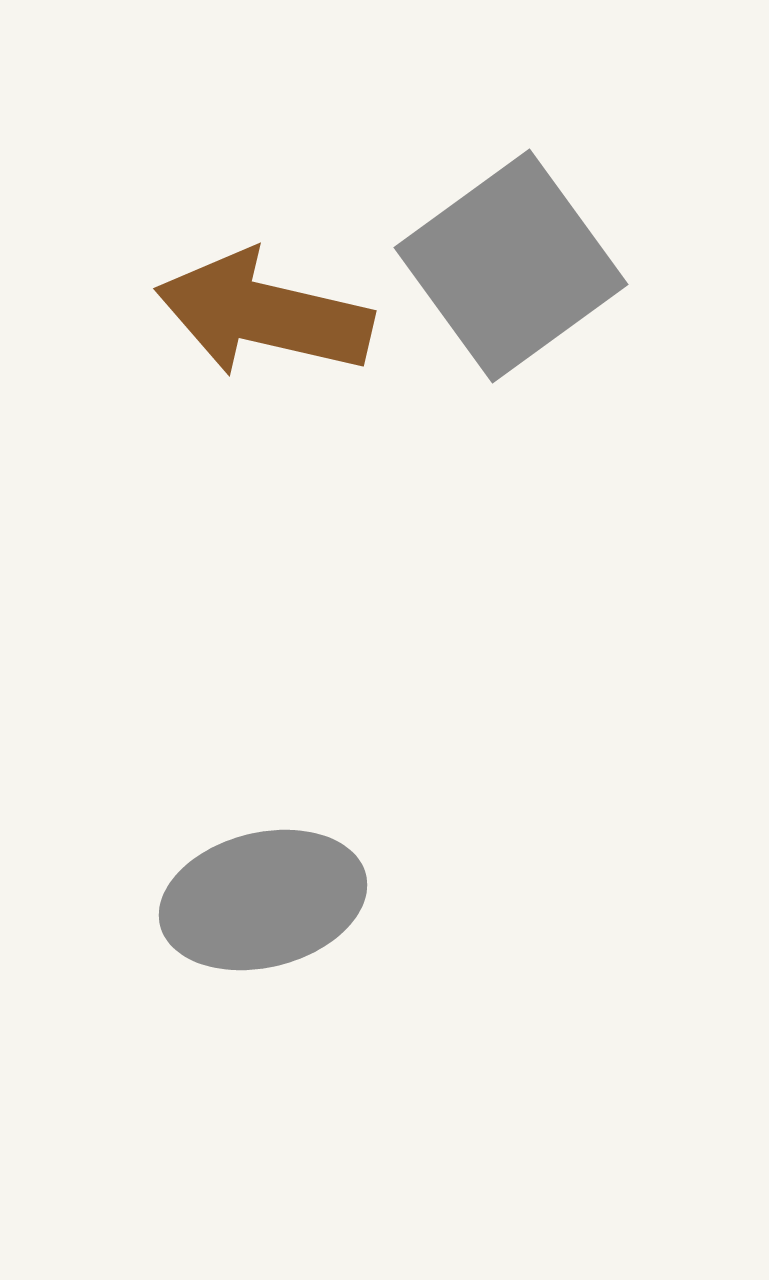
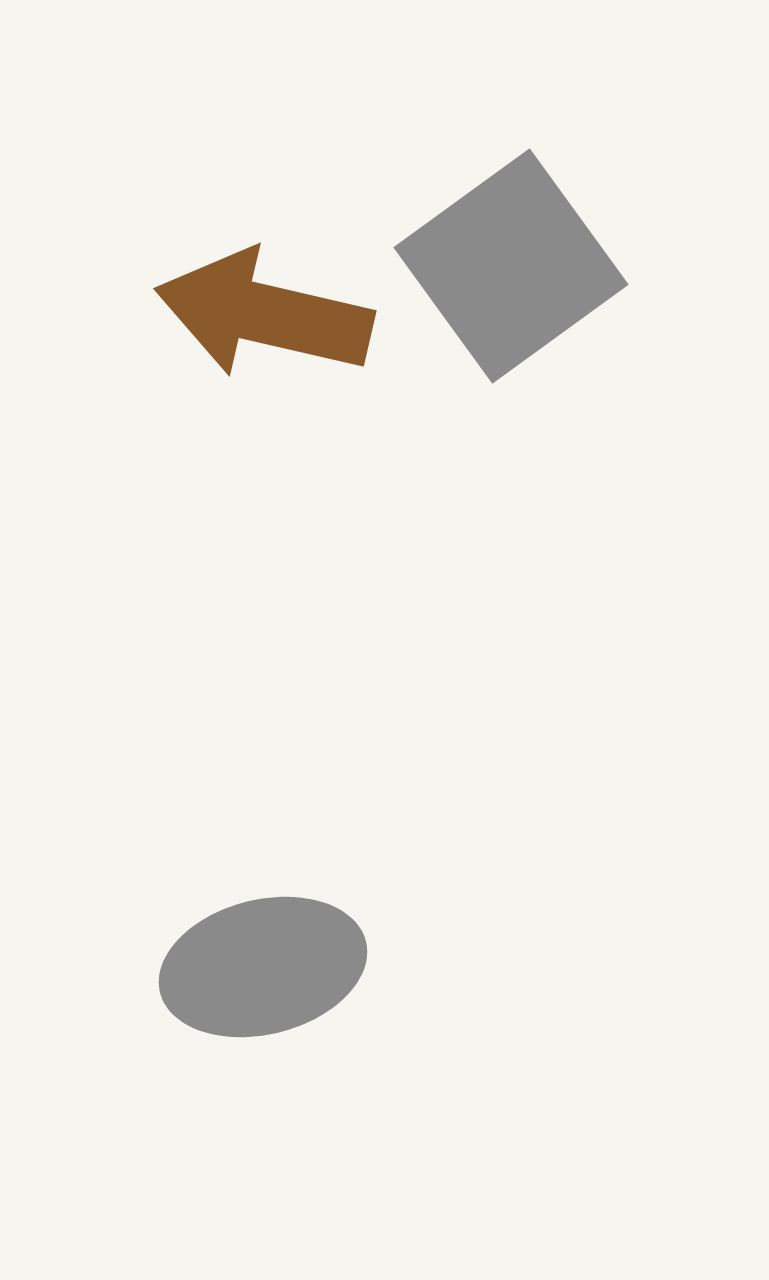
gray ellipse: moved 67 px down
